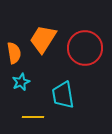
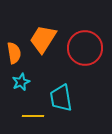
cyan trapezoid: moved 2 px left, 3 px down
yellow line: moved 1 px up
